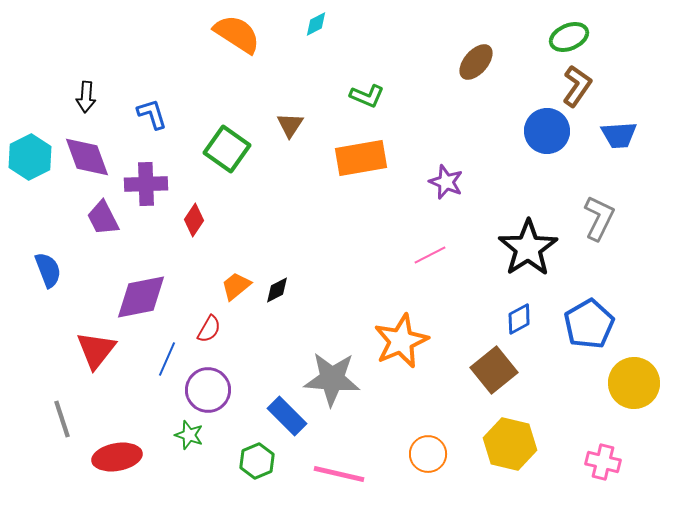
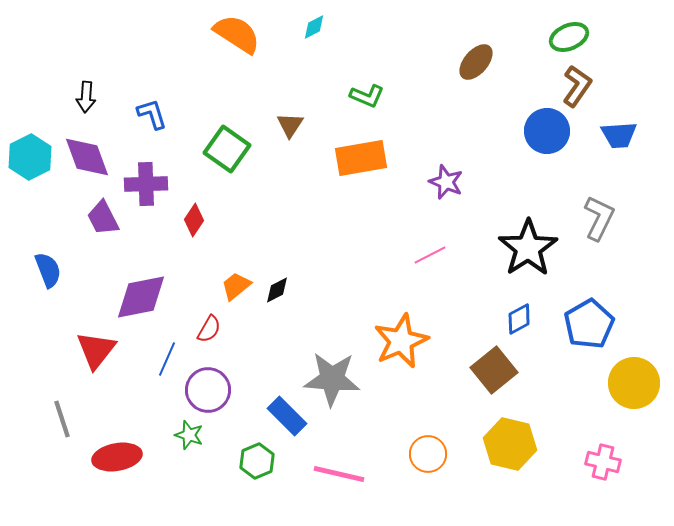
cyan diamond at (316, 24): moved 2 px left, 3 px down
